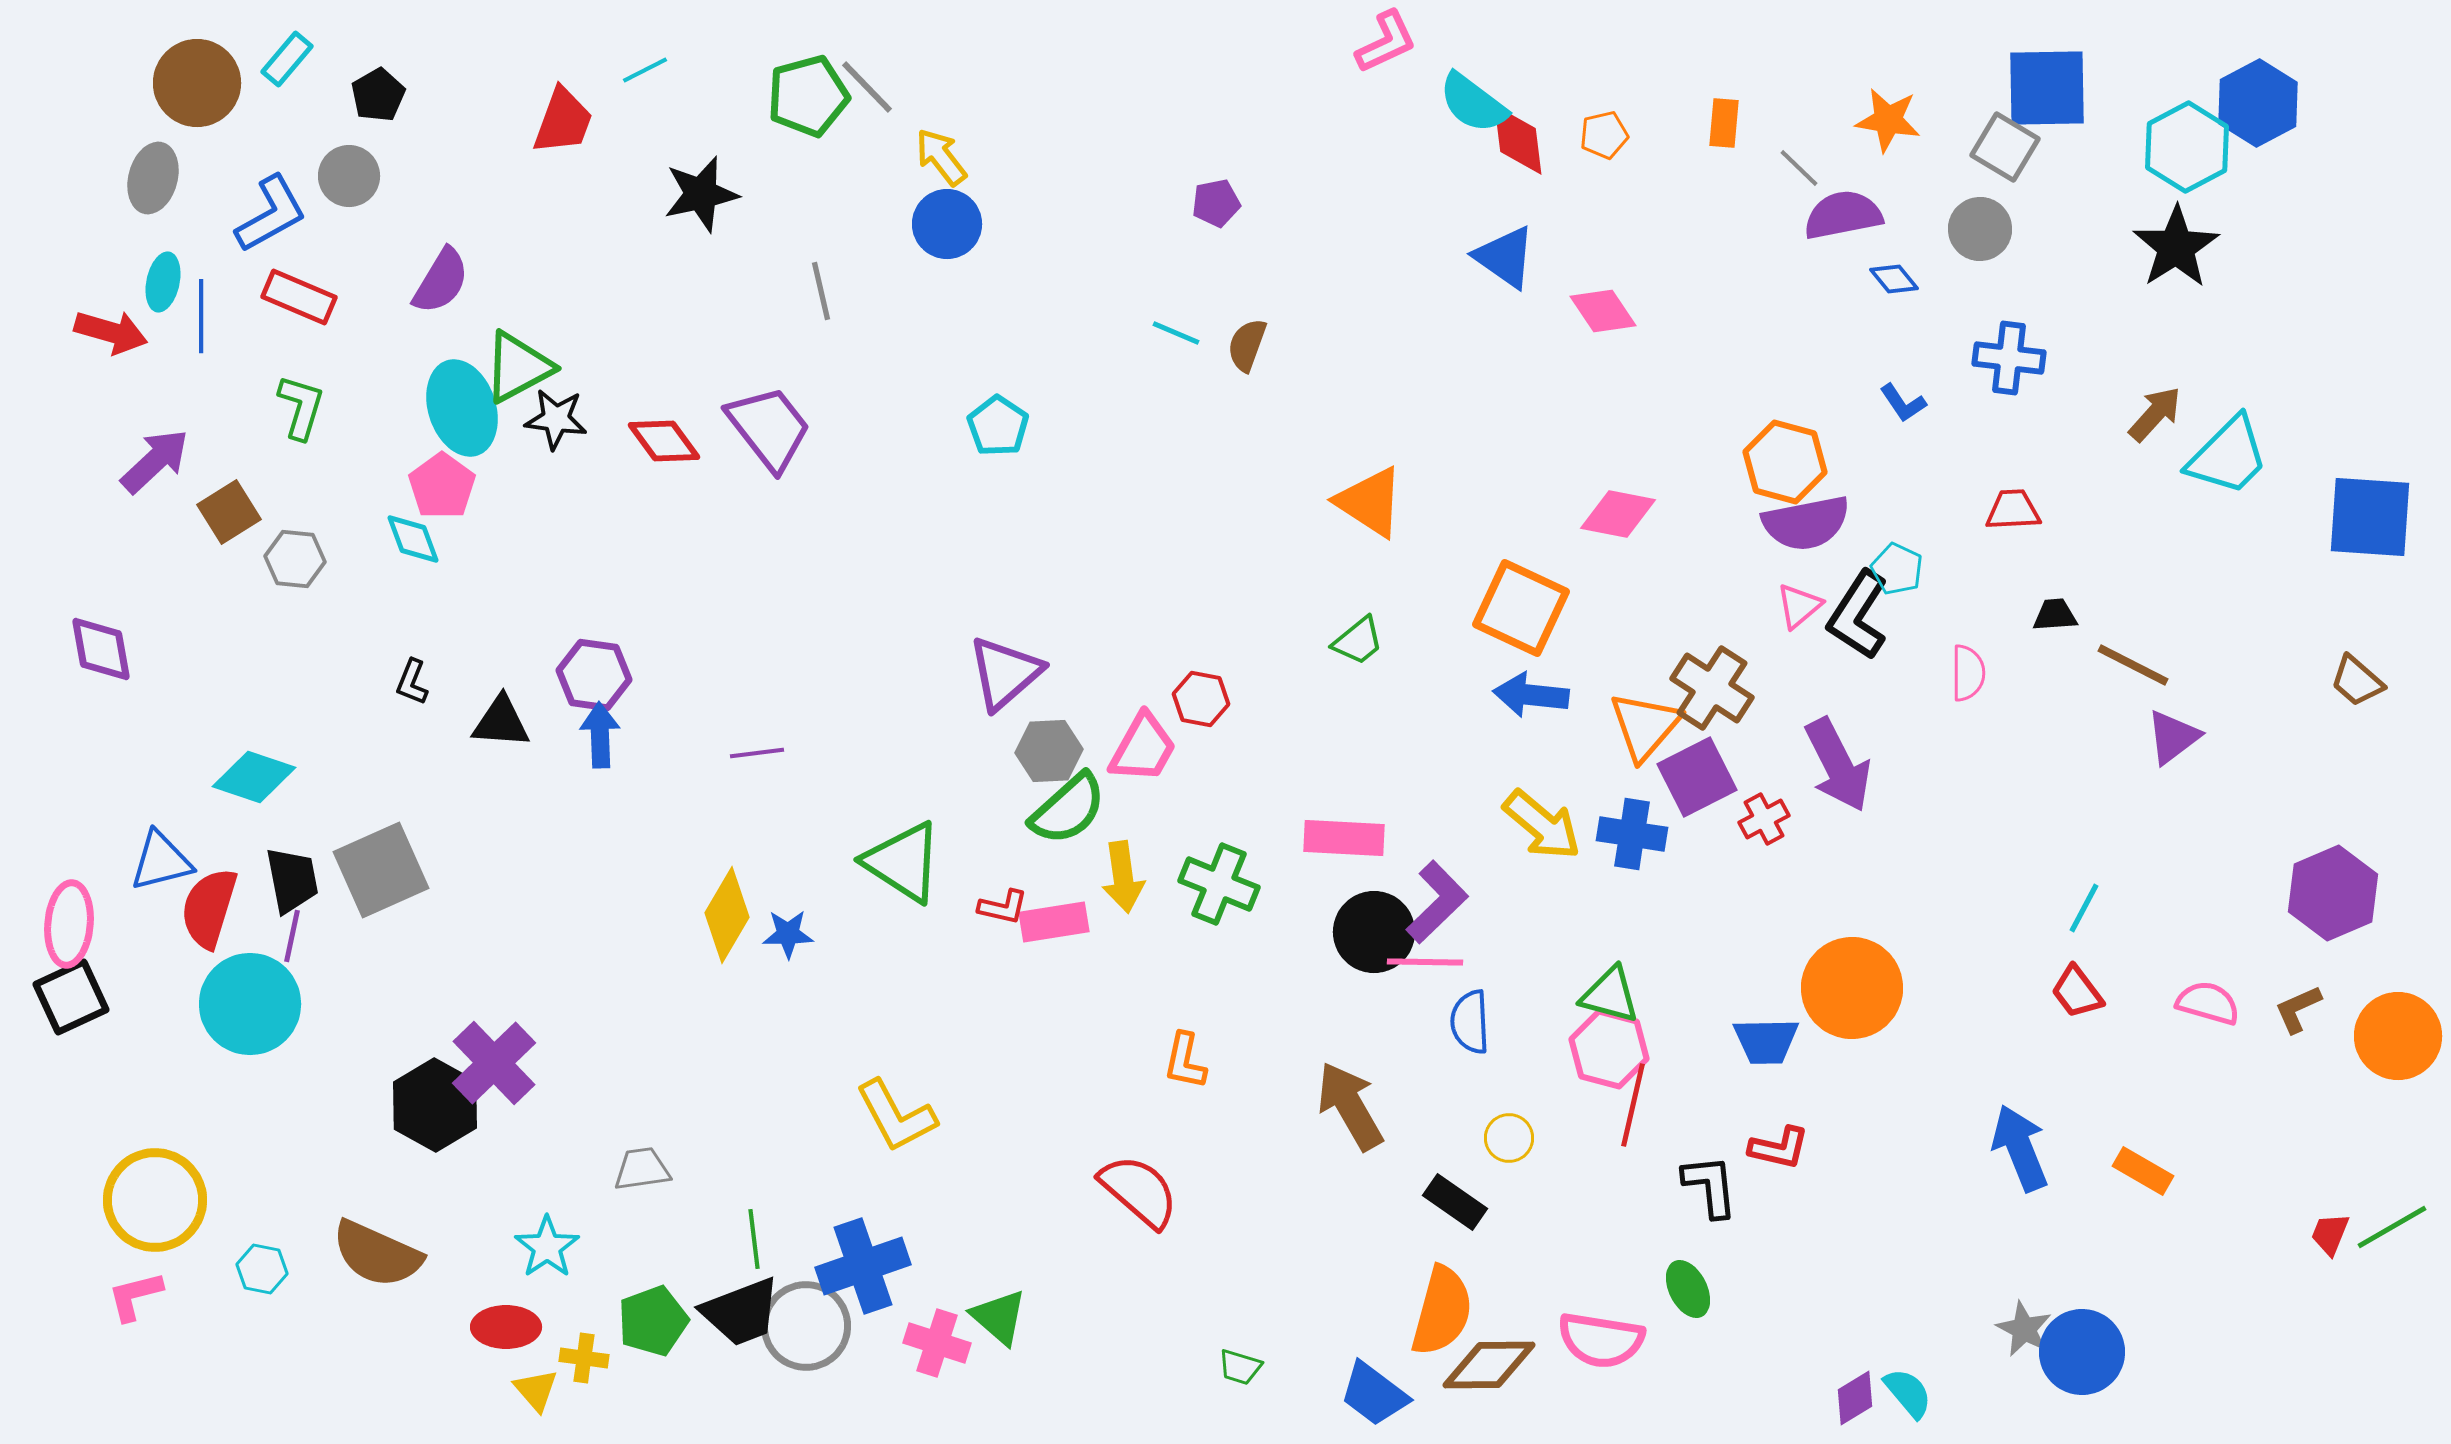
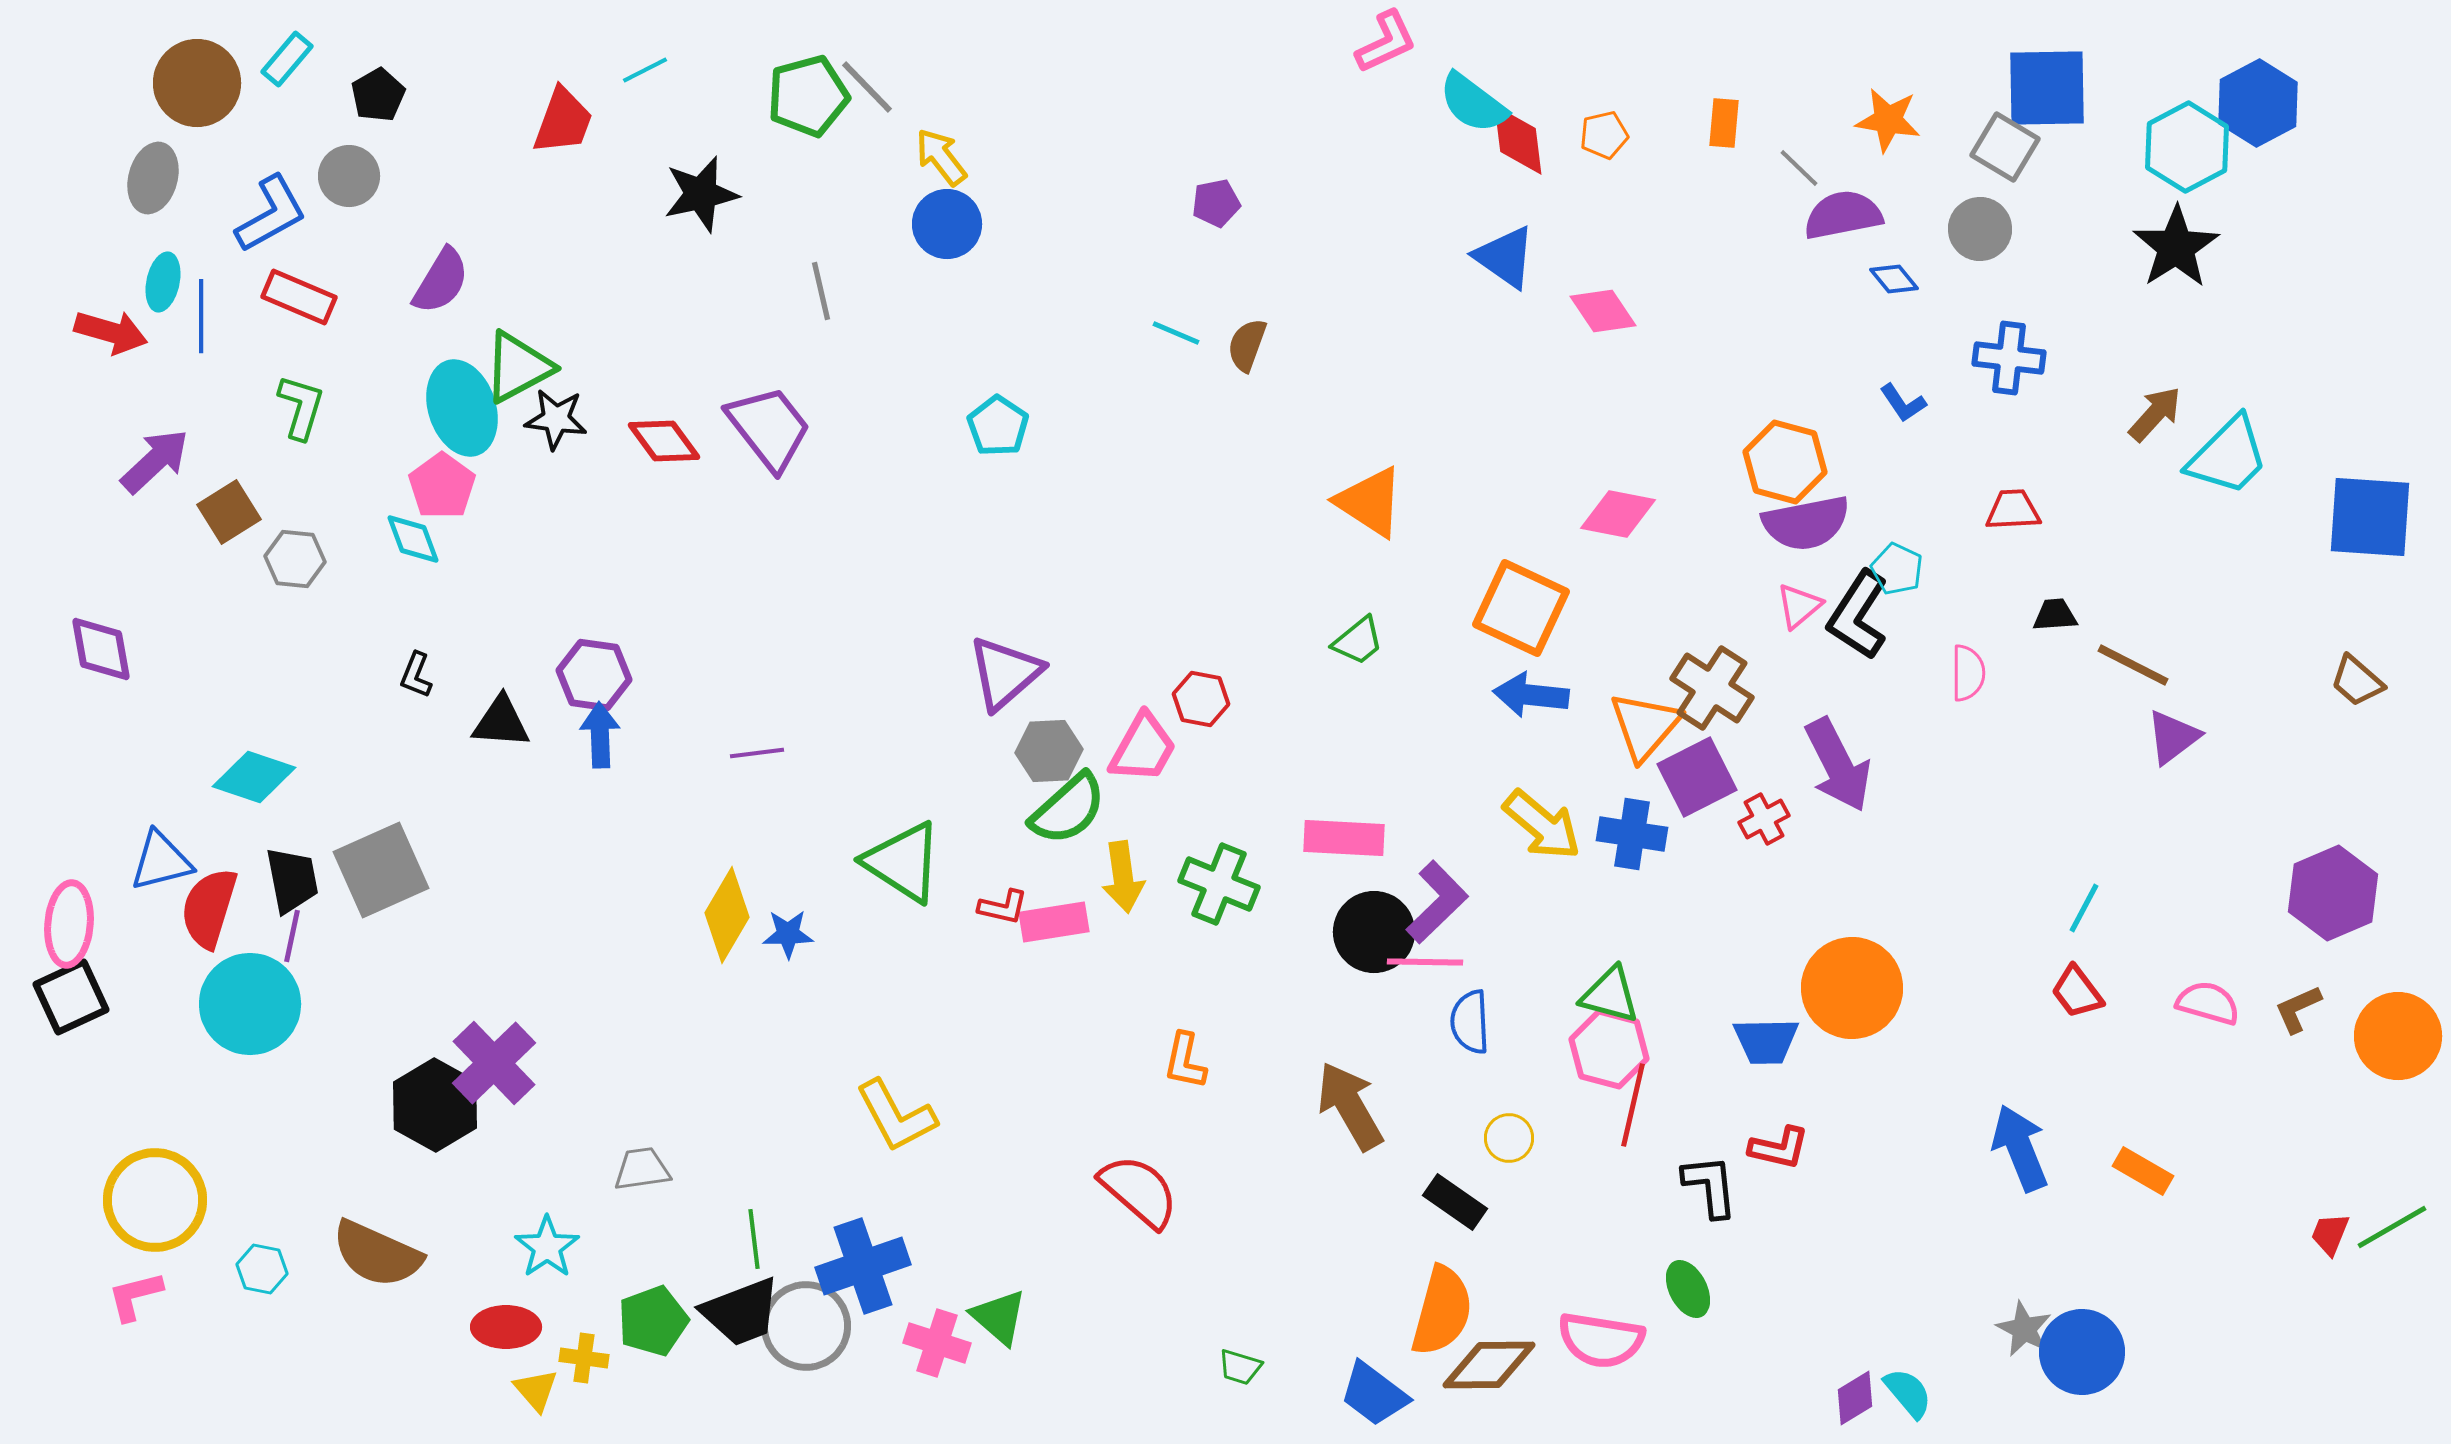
black L-shape at (412, 682): moved 4 px right, 7 px up
